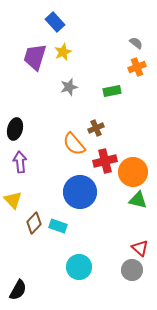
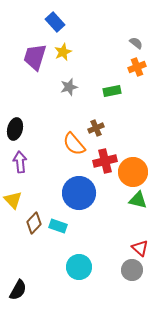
blue circle: moved 1 px left, 1 px down
